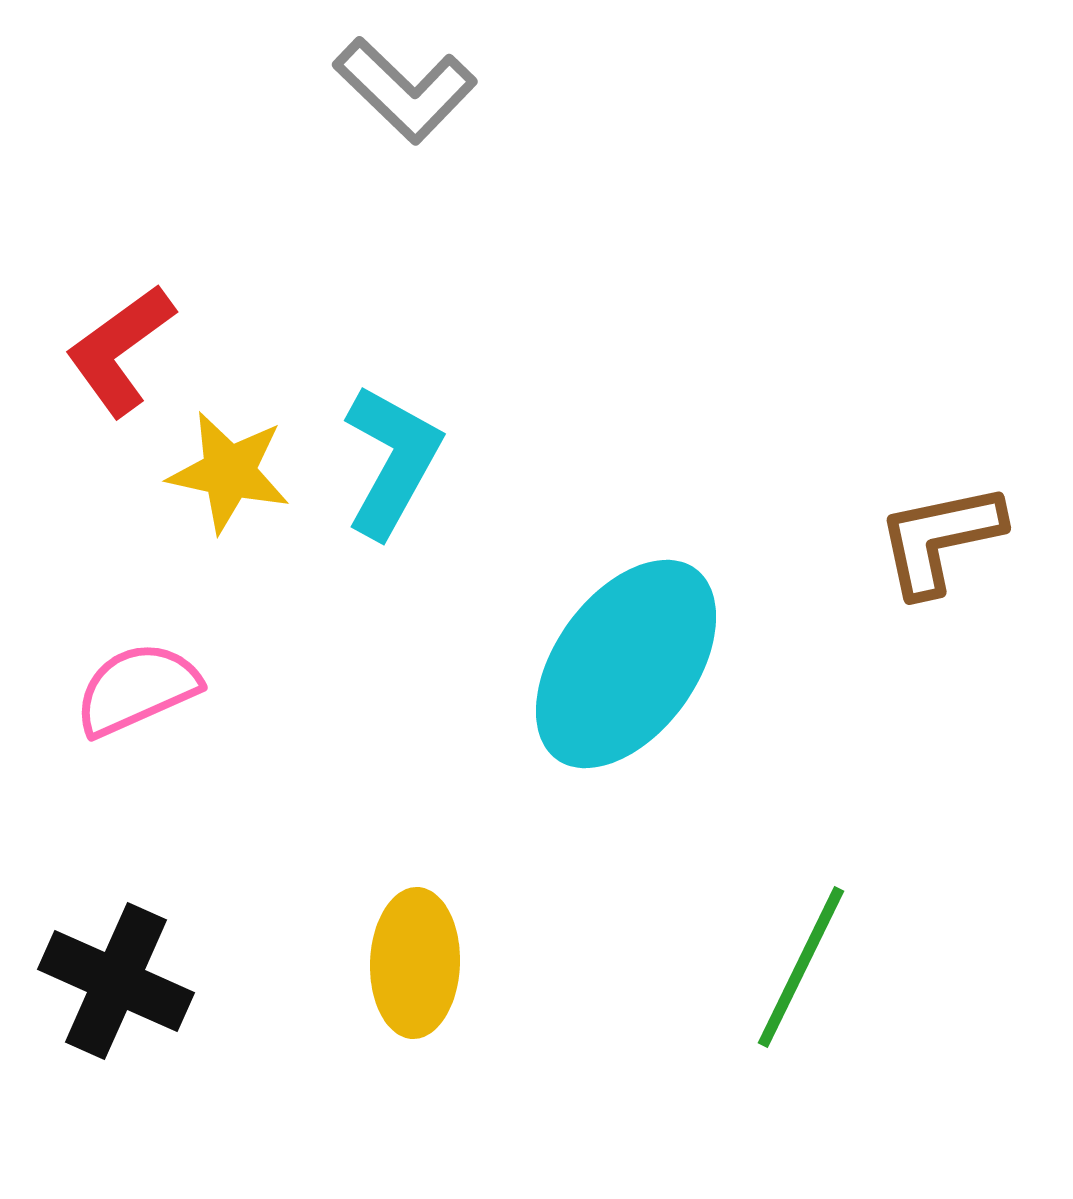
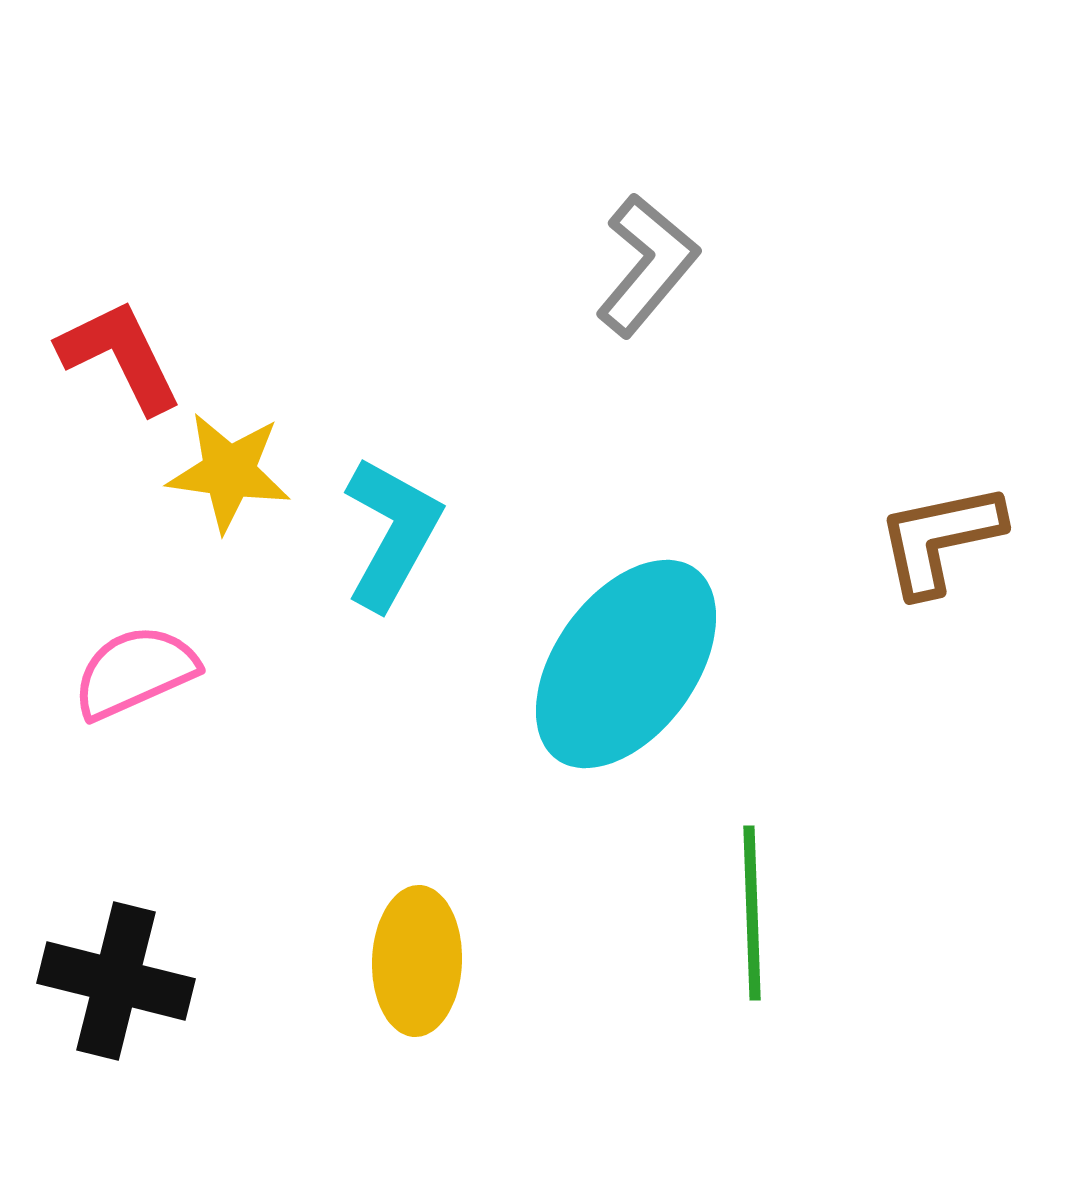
gray L-shape: moved 242 px right, 175 px down; rotated 94 degrees counterclockwise
red L-shape: moved 6 px down; rotated 100 degrees clockwise
cyan L-shape: moved 72 px down
yellow star: rotated 4 degrees counterclockwise
pink semicircle: moved 2 px left, 17 px up
yellow ellipse: moved 2 px right, 2 px up
green line: moved 49 px left, 54 px up; rotated 28 degrees counterclockwise
black cross: rotated 10 degrees counterclockwise
